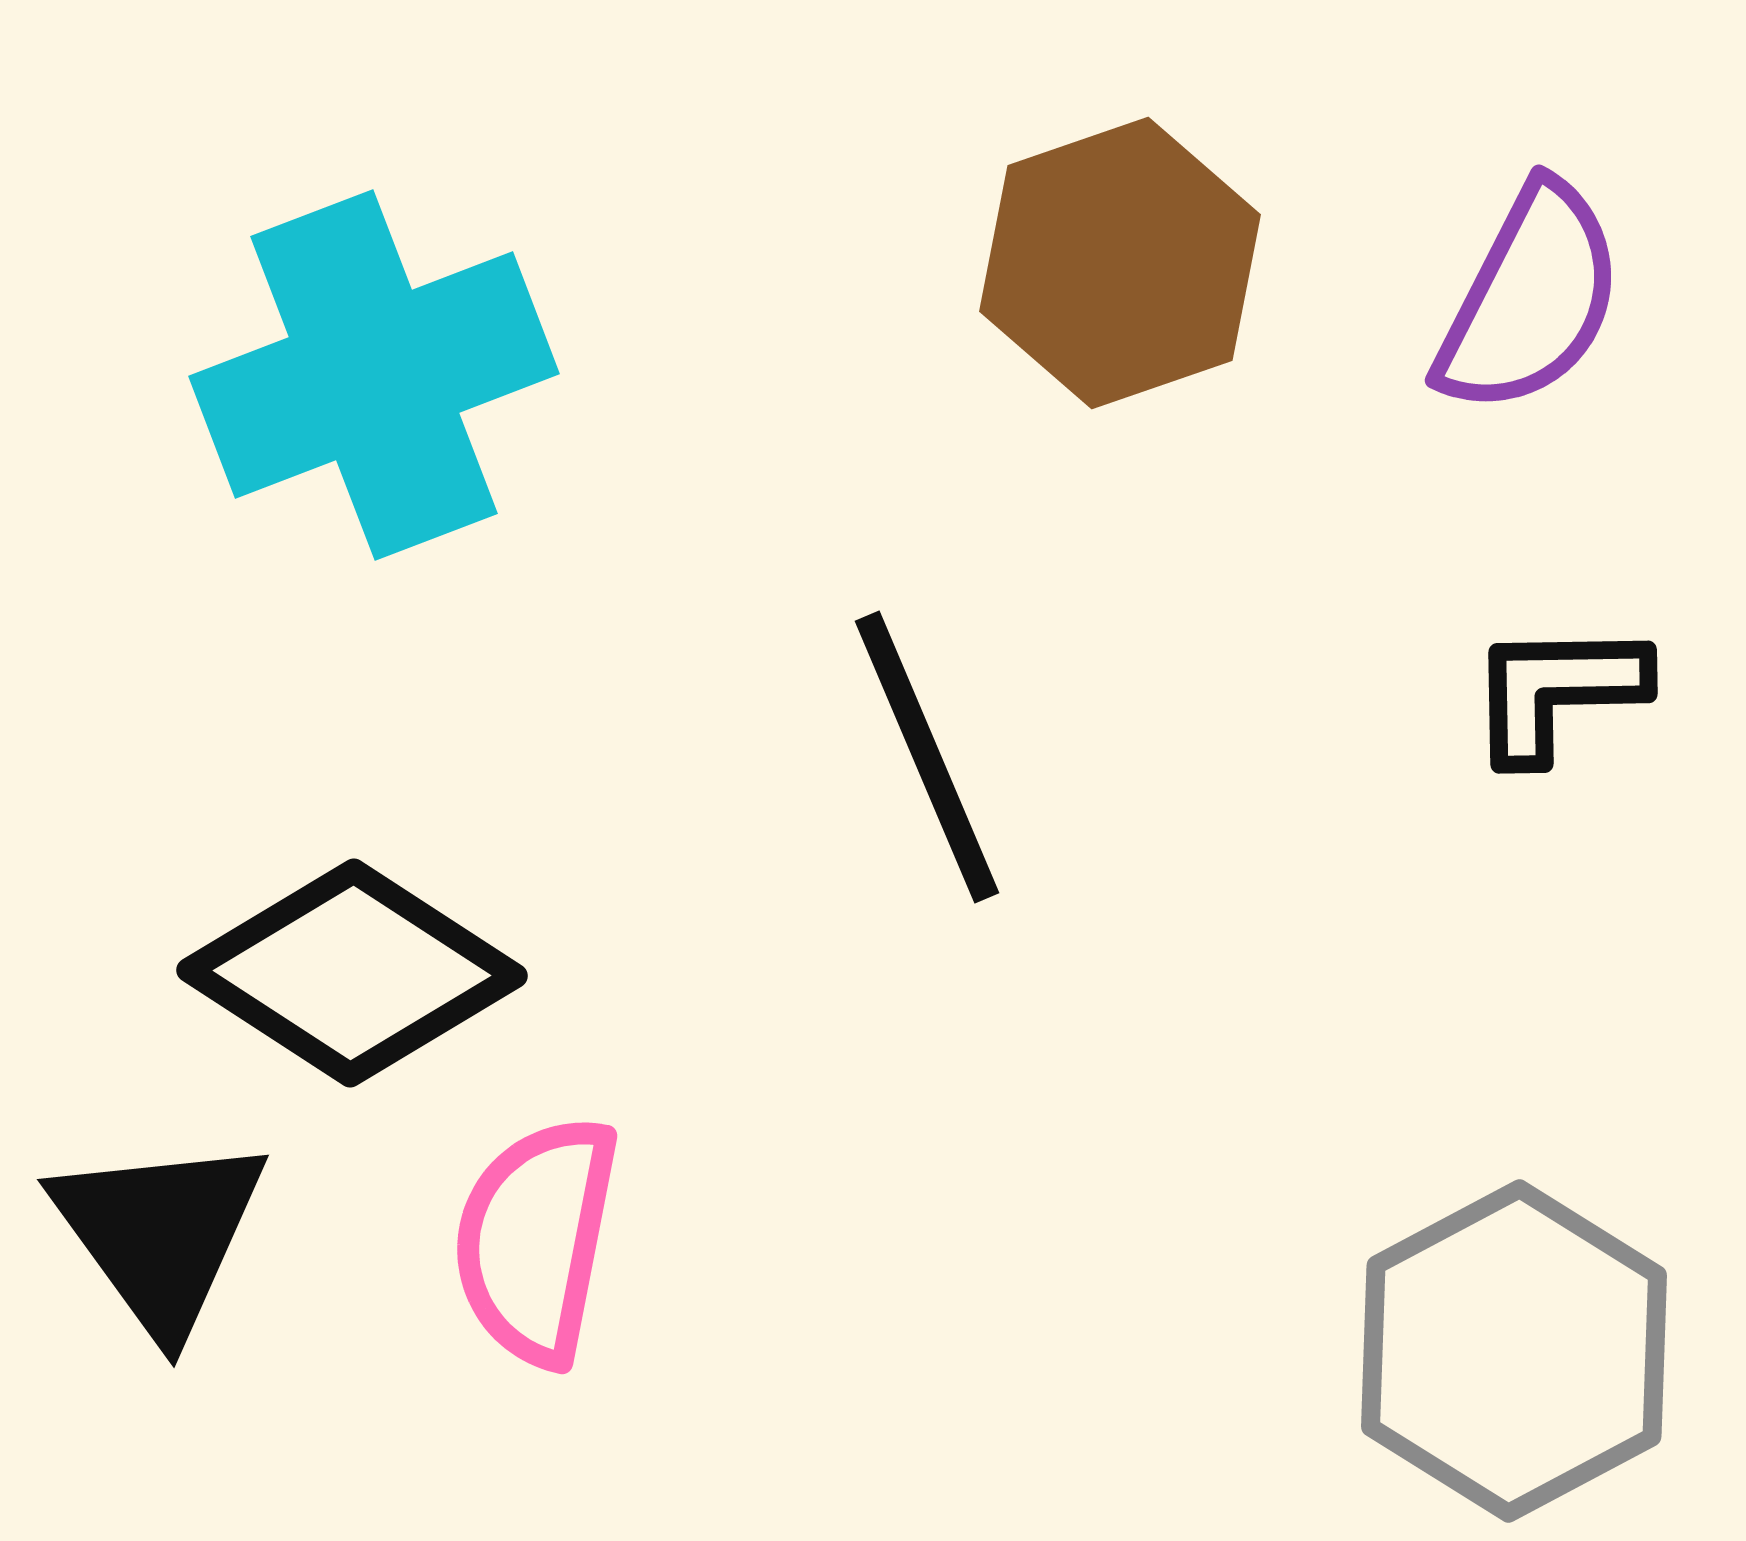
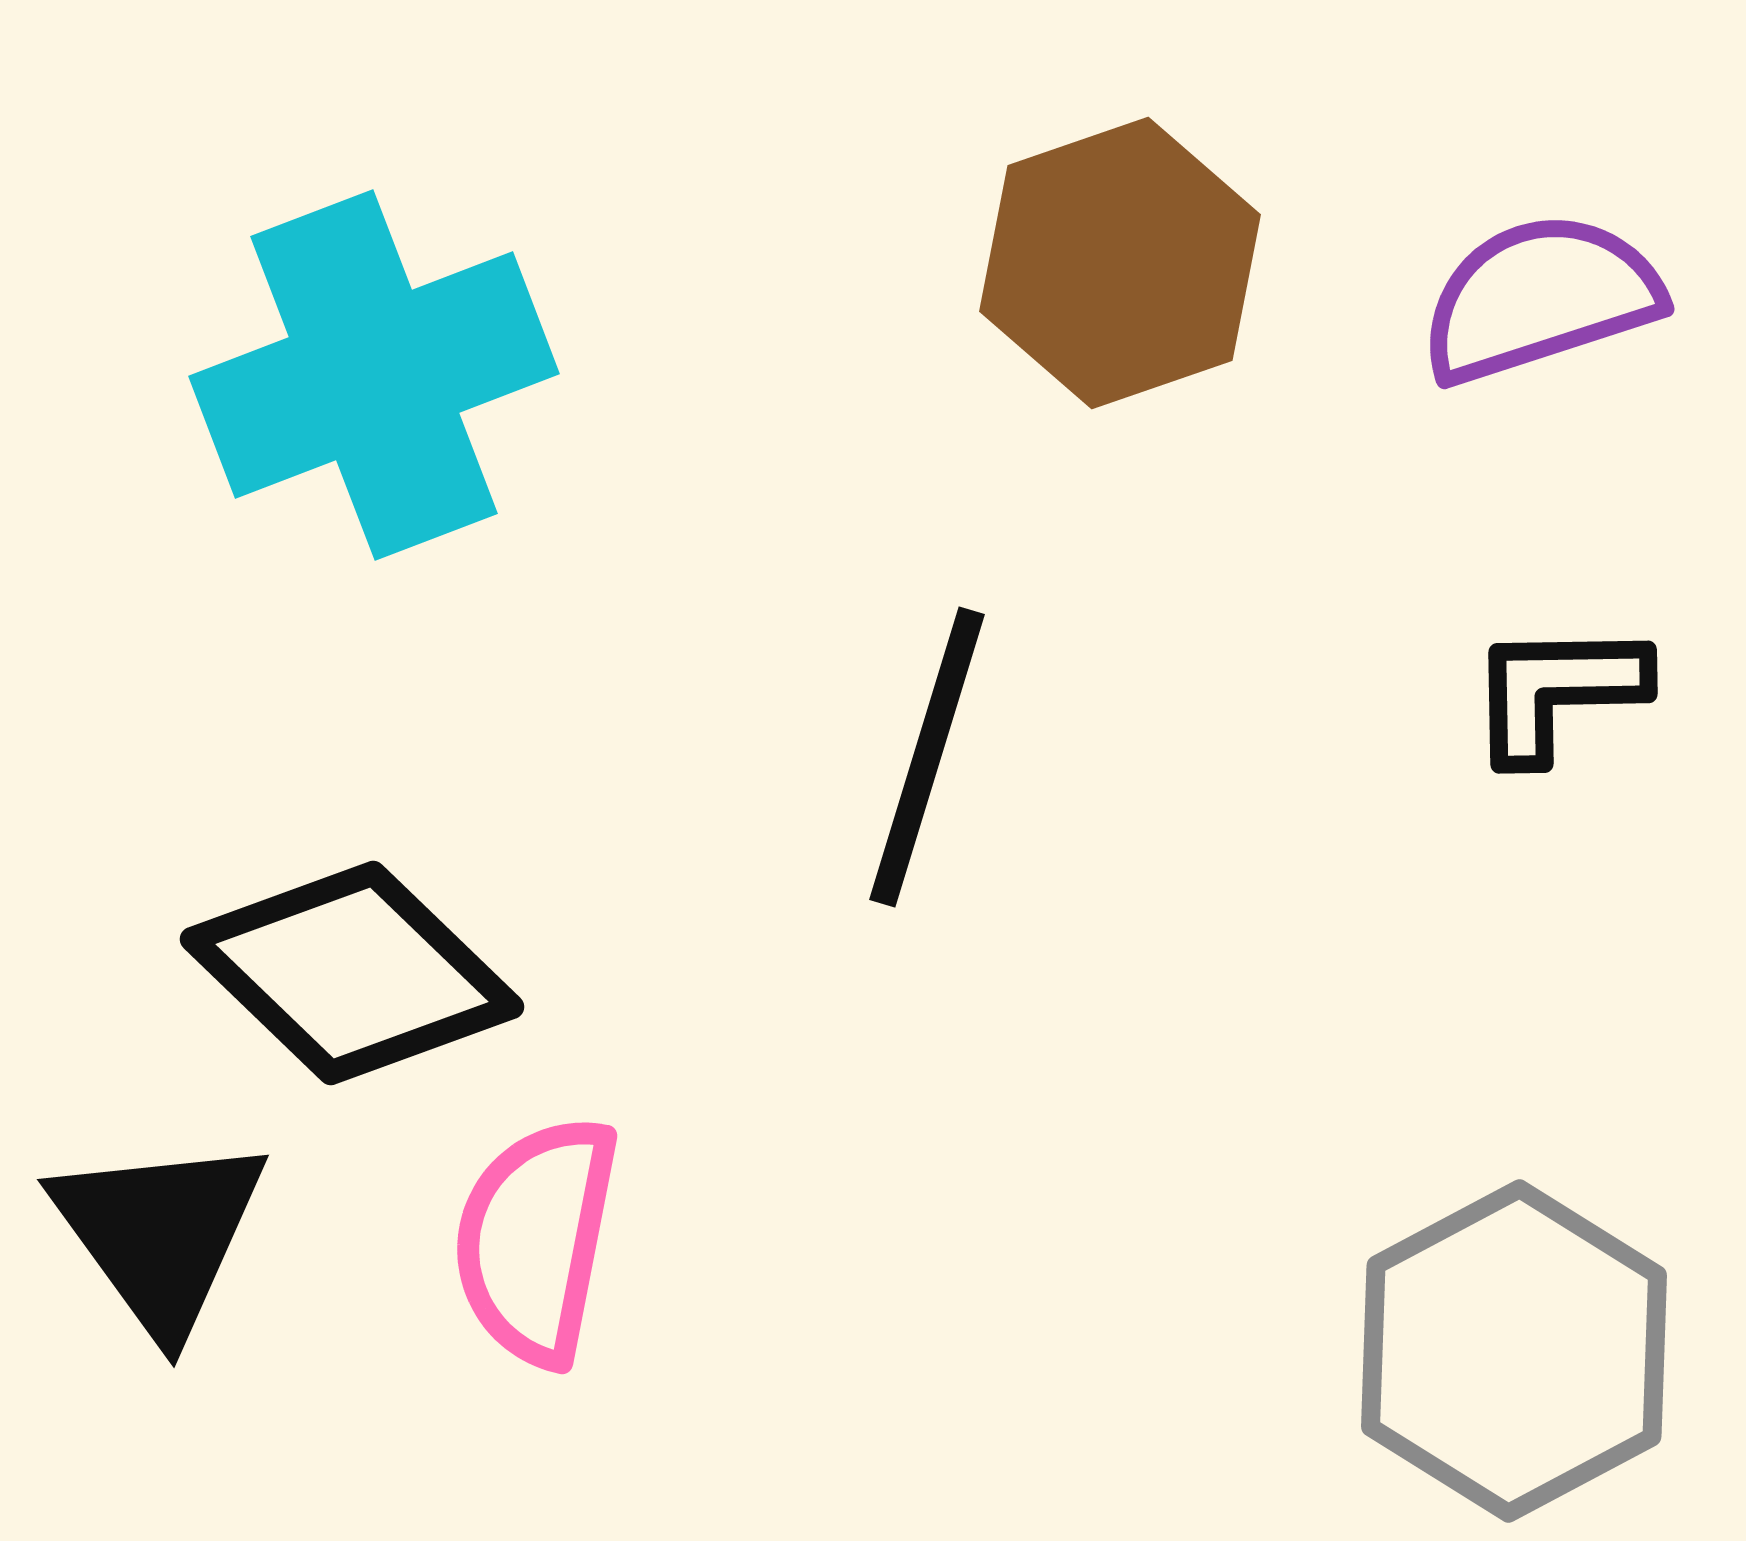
purple semicircle: moved 10 px right, 1 px up; rotated 135 degrees counterclockwise
black line: rotated 40 degrees clockwise
black diamond: rotated 11 degrees clockwise
